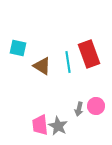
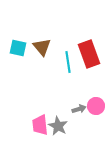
brown triangle: moved 19 px up; rotated 18 degrees clockwise
gray arrow: rotated 120 degrees counterclockwise
